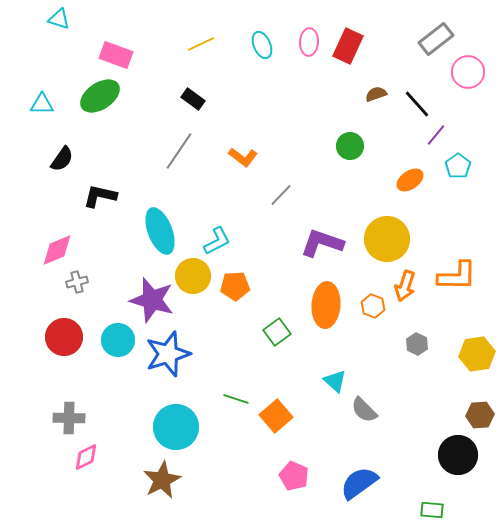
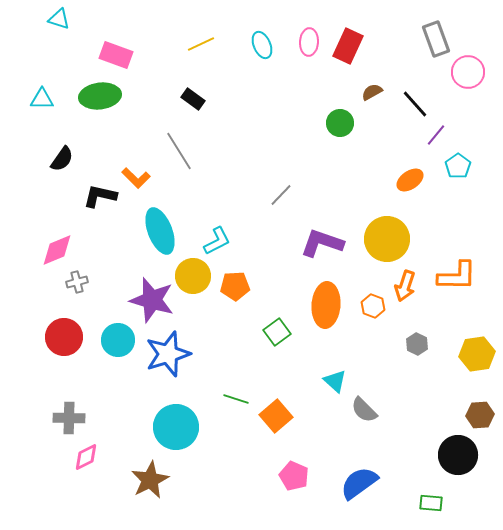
gray rectangle at (436, 39): rotated 72 degrees counterclockwise
brown semicircle at (376, 94): moved 4 px left, 2 px up; rotated 10 degrees counterclockwise
green ellipse at (100, 96): rotated 27 degrees clockwise
cyan triangle at (42, 104): moved 5 px up
black line at (417, 104): moved 2 px left
green circle at (350, 146): moved 10 px left, 23 px up
gray line at (179, 151): rotated 66 degrees counterclockwise
orange L-shape at (243, 157): moved 107 px left, 21 px down; rotated 8 degrees clockwise
brown star at (162, 480): moved 12 px left
green rectangle at (432, 510): moved 1 px left, 7 px up
